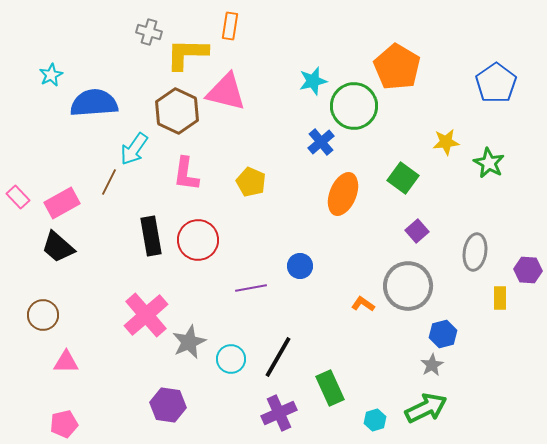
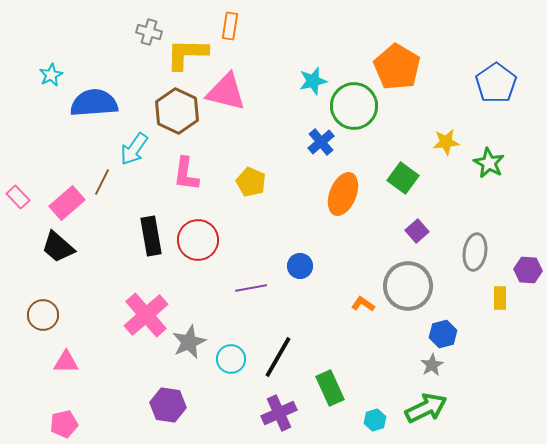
brown line at (109, 182): moved 7 px left
pink rectangle at (62, 203): moved 5 px right; rotated 12 degrees counterclockwise
